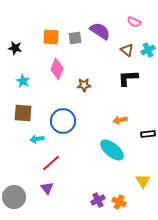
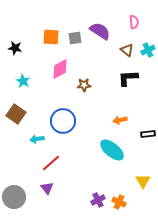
pink semicircle: rotated 120 degrees counterclockwise
pink diamond: moved 3 px right; rotated 40 degrees clockwise
brown square: moved 7 px left, 1 px down; rotated 30 degrees clockwise
